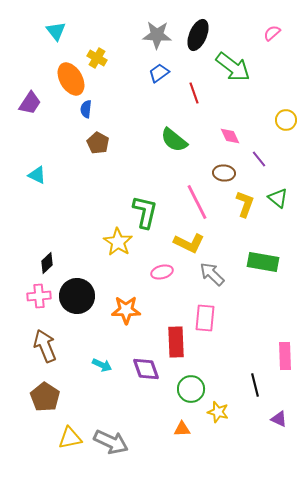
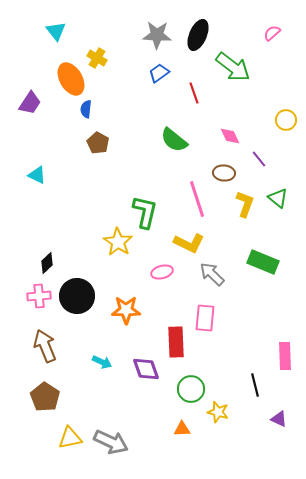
pink line at (197, 202): moved 3 px up; rotated 9 degrees clockwise
green rectangle at (263, 262): rotated 12 degrees clockwise
cyan arrow at (102, 365): moved 3 px up
